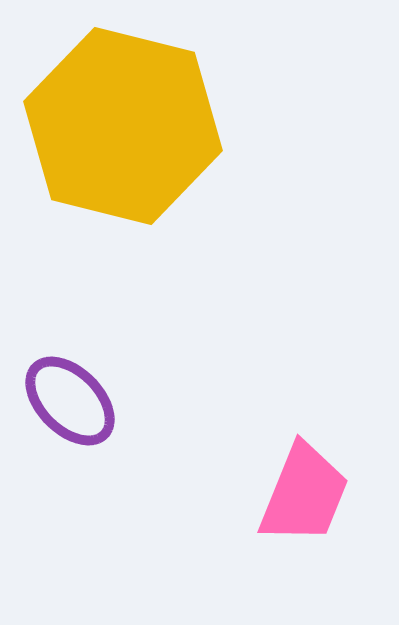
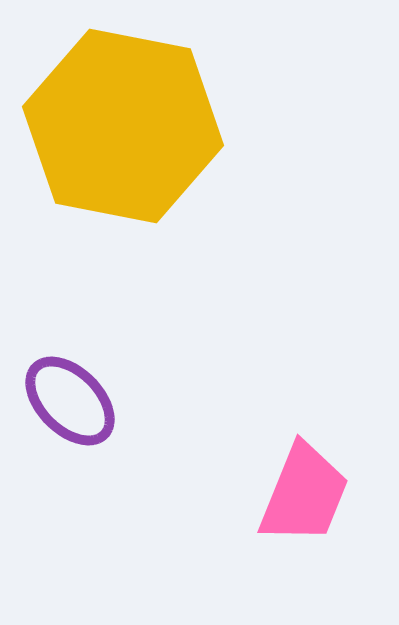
yellow hexagon: rotated 3 degrees counterclockwise
